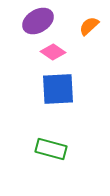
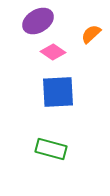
orange semicircle: moved 2 px right, 8 px down
blue square: moved 3 px down
